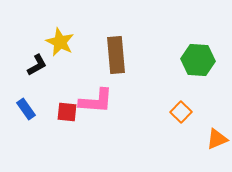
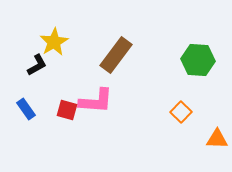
yellow star: moved 6 px left; rotated 16 degrees clockwise
brown rectangle: rotated 42 degrees clockwise
red square: moved 2 px up; rotated 10 degrees clockwise
orange triangle: rotated 25 degrees clockwise
